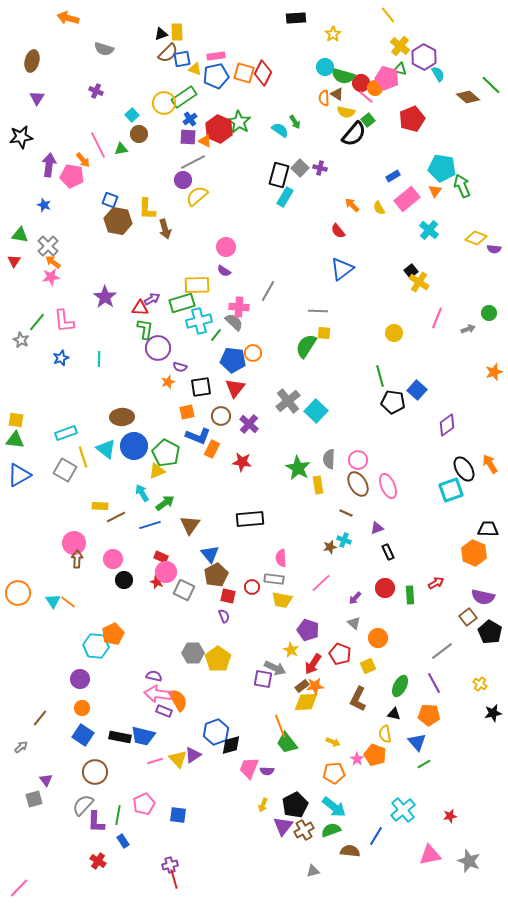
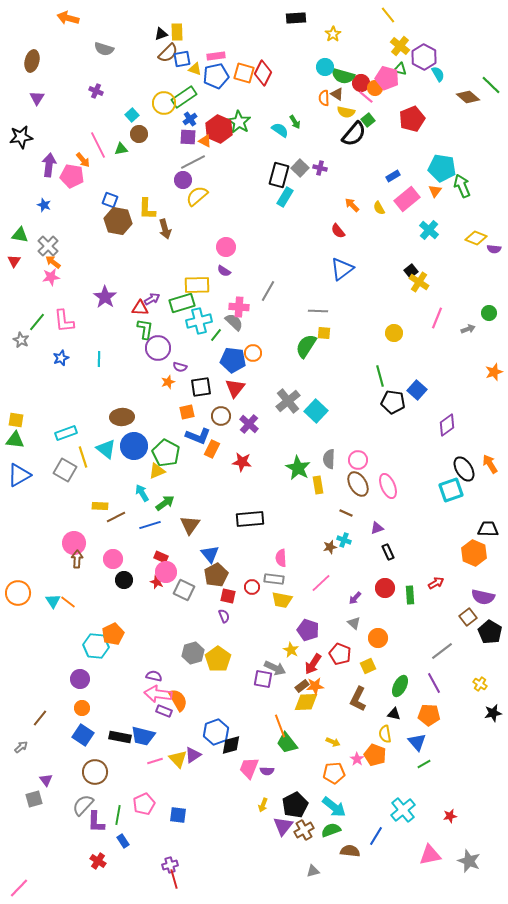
gray hexagon at (193, 653): rotated 15 degrees counterclockwise
